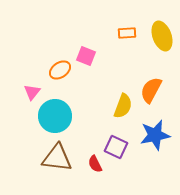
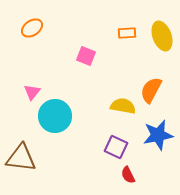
orange ellipse: moved 28 px left, 42 px up
yellow semicircle: rotated 100 degrees counterclockwise
blue star: moved 3 px right
brown triangle: moved 36 px left
red semicircle: moved 33 px right, 11 px down
